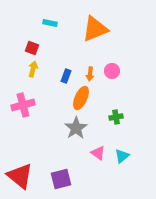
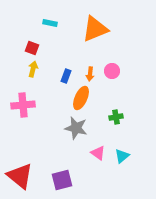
pink cross: rotated 10 degrees clockwise
gray star: rotated 25 degrees counterclockwise
purple square: moved 1 px right, 1 px down
